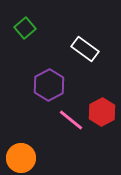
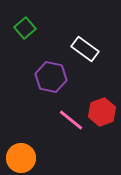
purple hexagon: moved 2 px right, 8 px up; rotated 20 degrees counterclockwise
red hexagon: rotated 8 degrees clockwise
